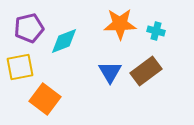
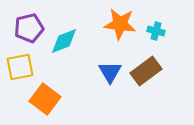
orange star: rotated 8 degrees clockwise
